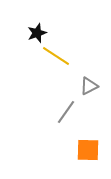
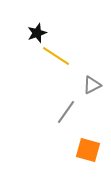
gray triangle: moved 3 px right, 1 px up
orange square: rotated 15 degrees clockwise
